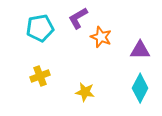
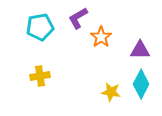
cyan pentagon: moved 1 px up
orange star: rotated 15 degrees clockwise
yellow cross: rotated 12 degrees clockwise
cyan diamond: moved 1 px right, 4 px up
yellow star: moved 26 px right
